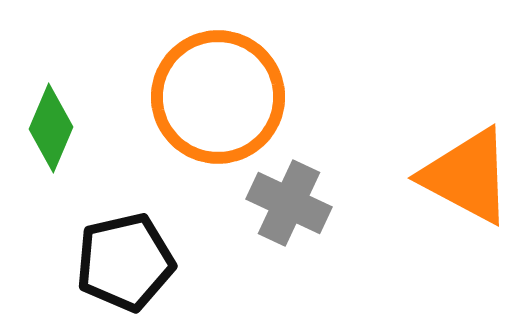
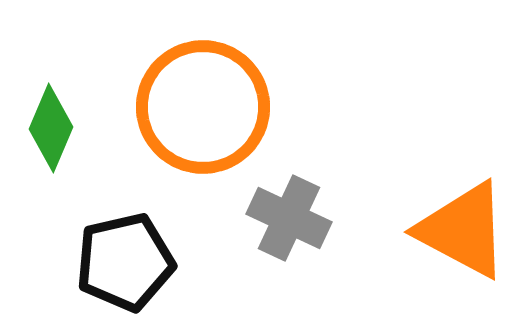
orange circle: moved 15 px left, 10 px down
orange triangle: moved 4 px left, 54 px down
gray cross: moved 15 px down
